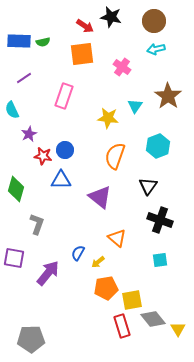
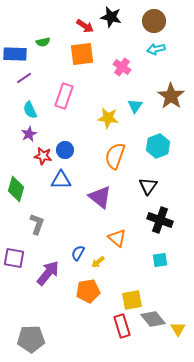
blue rectangle: moved 4 px left, 13 px down
brown star: moved 3 px right
cyan semicircle: moved 18 px right
orange pentagon: moved 18 px left, 3 px down
